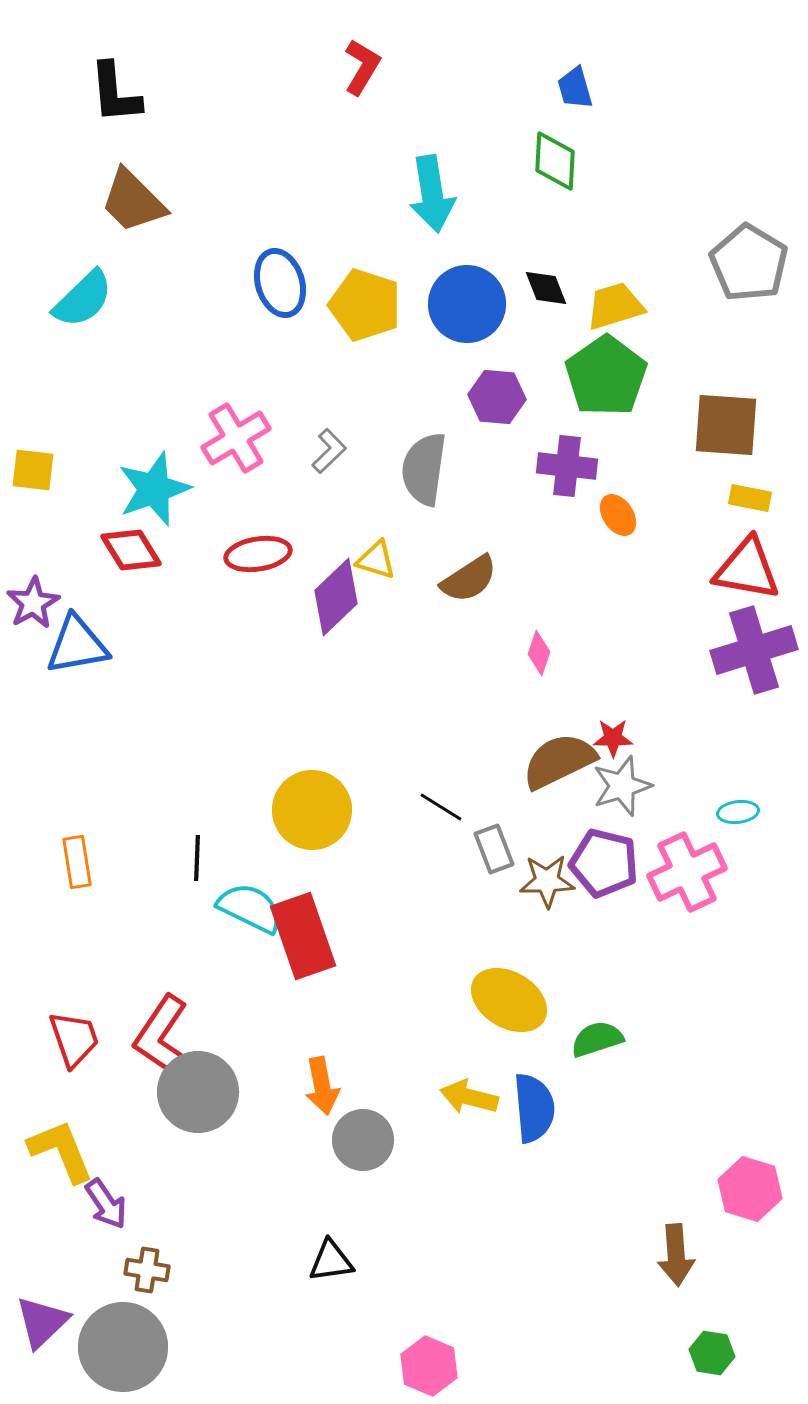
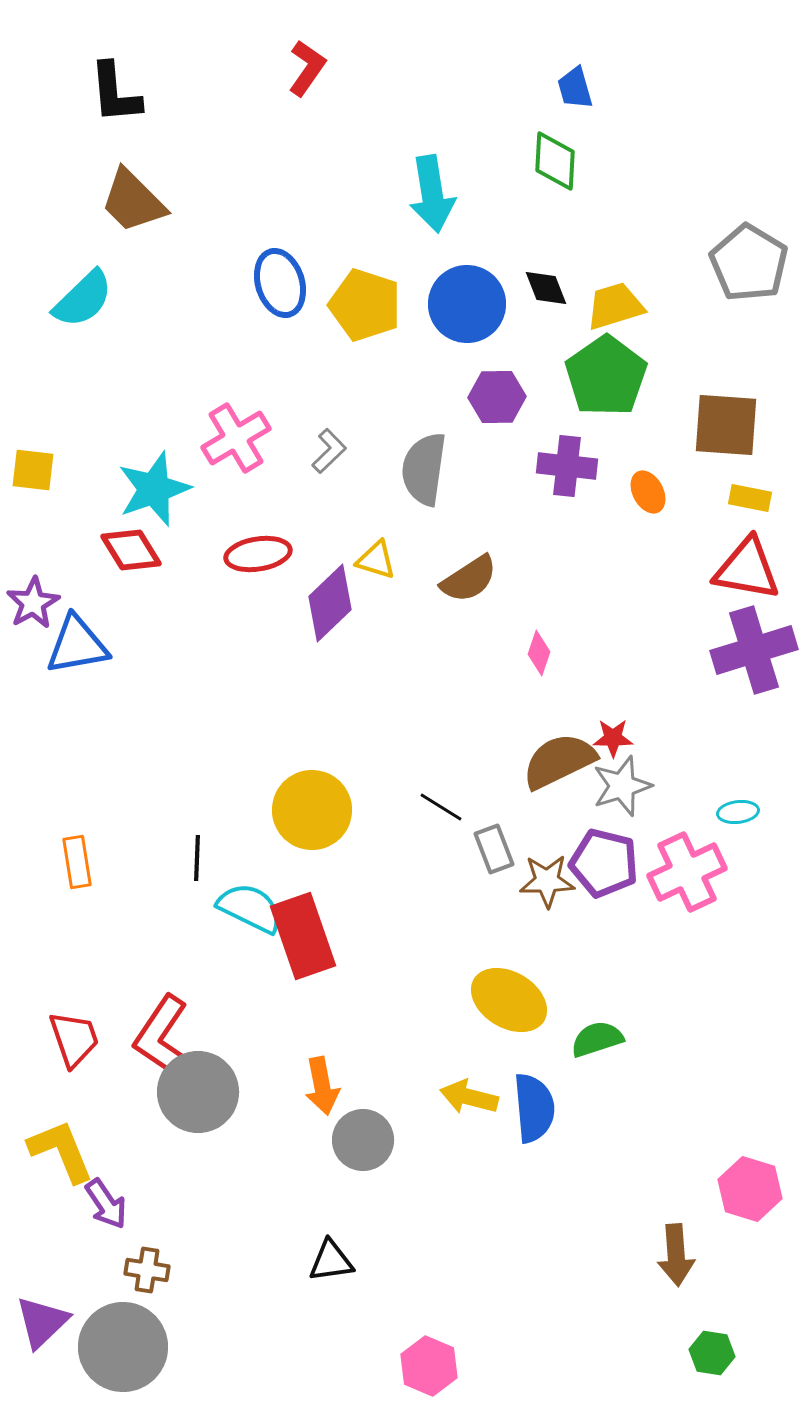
red L-shape at (362, 67): moved 55 px left, 1 px down; rotated 4 degrees clockwise
purple hexagon at (497, 397): rotated 6 degrees counterclockwise
orange ellipse at (618, 515): moved 30 px right, 23 px up; rotated 6 degrees clockwise
purple diamond at (336, 597): moved 6 px left, 6 px down
